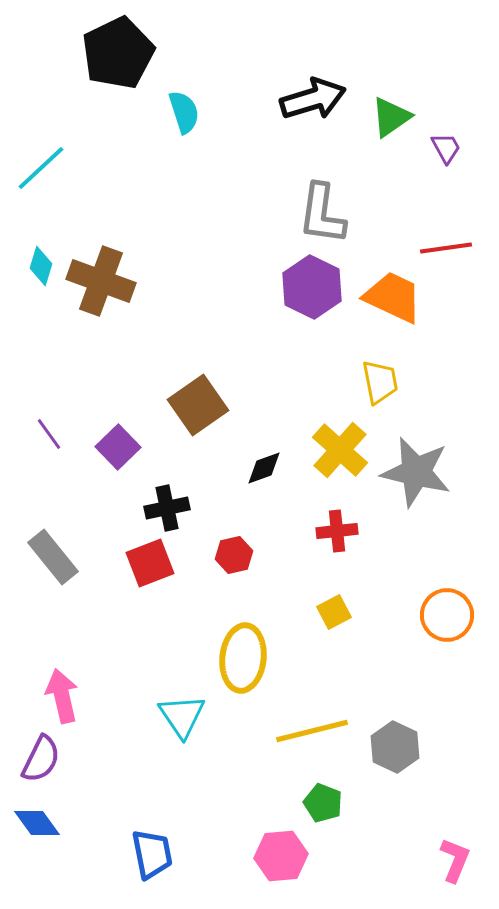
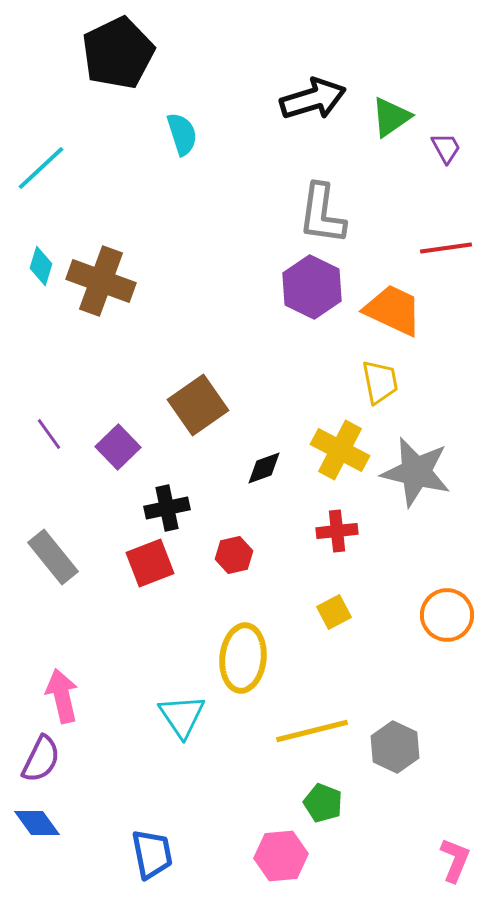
cyan semicircle: moved 2 px left, 22 px down
orange trapezoid: moved 13 px down
yellow cross: rotated 14 degrees counterclockwise
